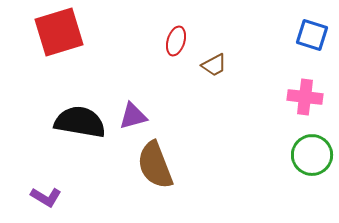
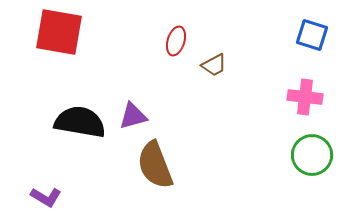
red square: rotated 27 degrees clockwise
